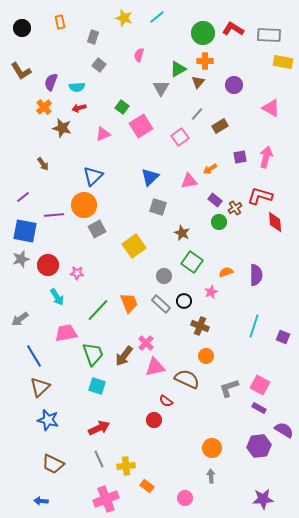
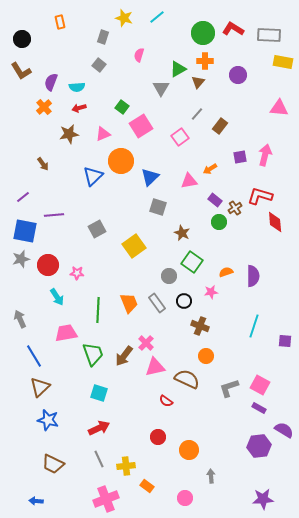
black circle at (22, 28): moved 11 px down
gray rectangle at (93, 37): moved 10 px right
purple circle at (234, 85): moved 4 px right, 10 px up
pink triangle at (271, 108): moved 8 px right; rotated 24 degrees counterclockwise
brown rectangle at (220, 126): rotated 21 degrees counterclockwise
brown star at (62, 128): moved 7 px right, 6 px down; rotated 24 degrees counterclockwise
pink arrow at (266, 157): moved 1 px left, 2 px up
orange circle at (84, 205): moved 37 px right, 44 px up
purple semicircle at (256, 275): moved 3 px left, 1 px down
gray circle at (164, 276): moved 5 px right
pink star at (211, 292): rotated 16 degrees clockwise
gray rectangle at (161, 304): moved 4 px left, 1 px up; rotated 12 degrees clockwise
green line at (98, 310): rotated 40 degrees counterclockwise
gray arrow at (20, 319): rotated 102 degrees clockwise
purple square at (283, 337): moved 2 px right, 4 px down; rotated 16 degrees counterclockwise
cyan square at (97, 386): moved 2 px right, 7 px down
red circle at (154, 420): moved 4 px right, 17 px down
orange circle at (212, 448): moved 23 px left, 2 px down
blue arrow at (41, 501): moved 5 px left
